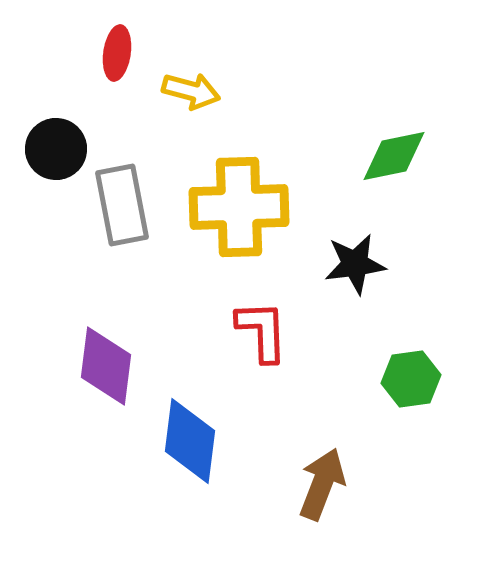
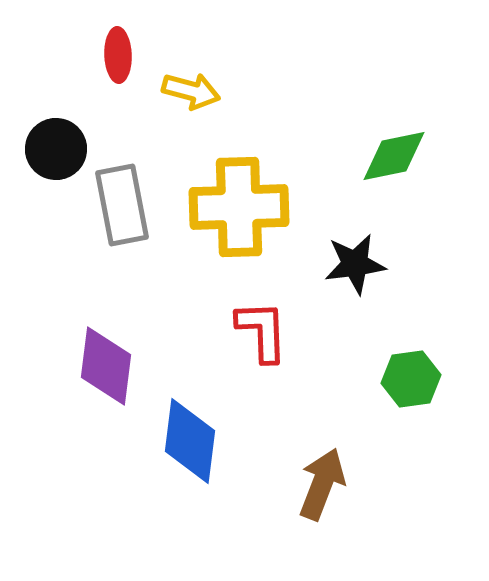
red ellipse: moved 1 px right, 2 px down; rotated 10 degrees counterclockwise
